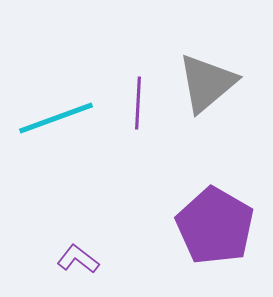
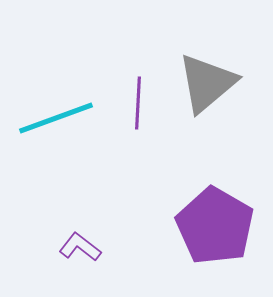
purple L-shape: moved 2 px right, 12 px up
